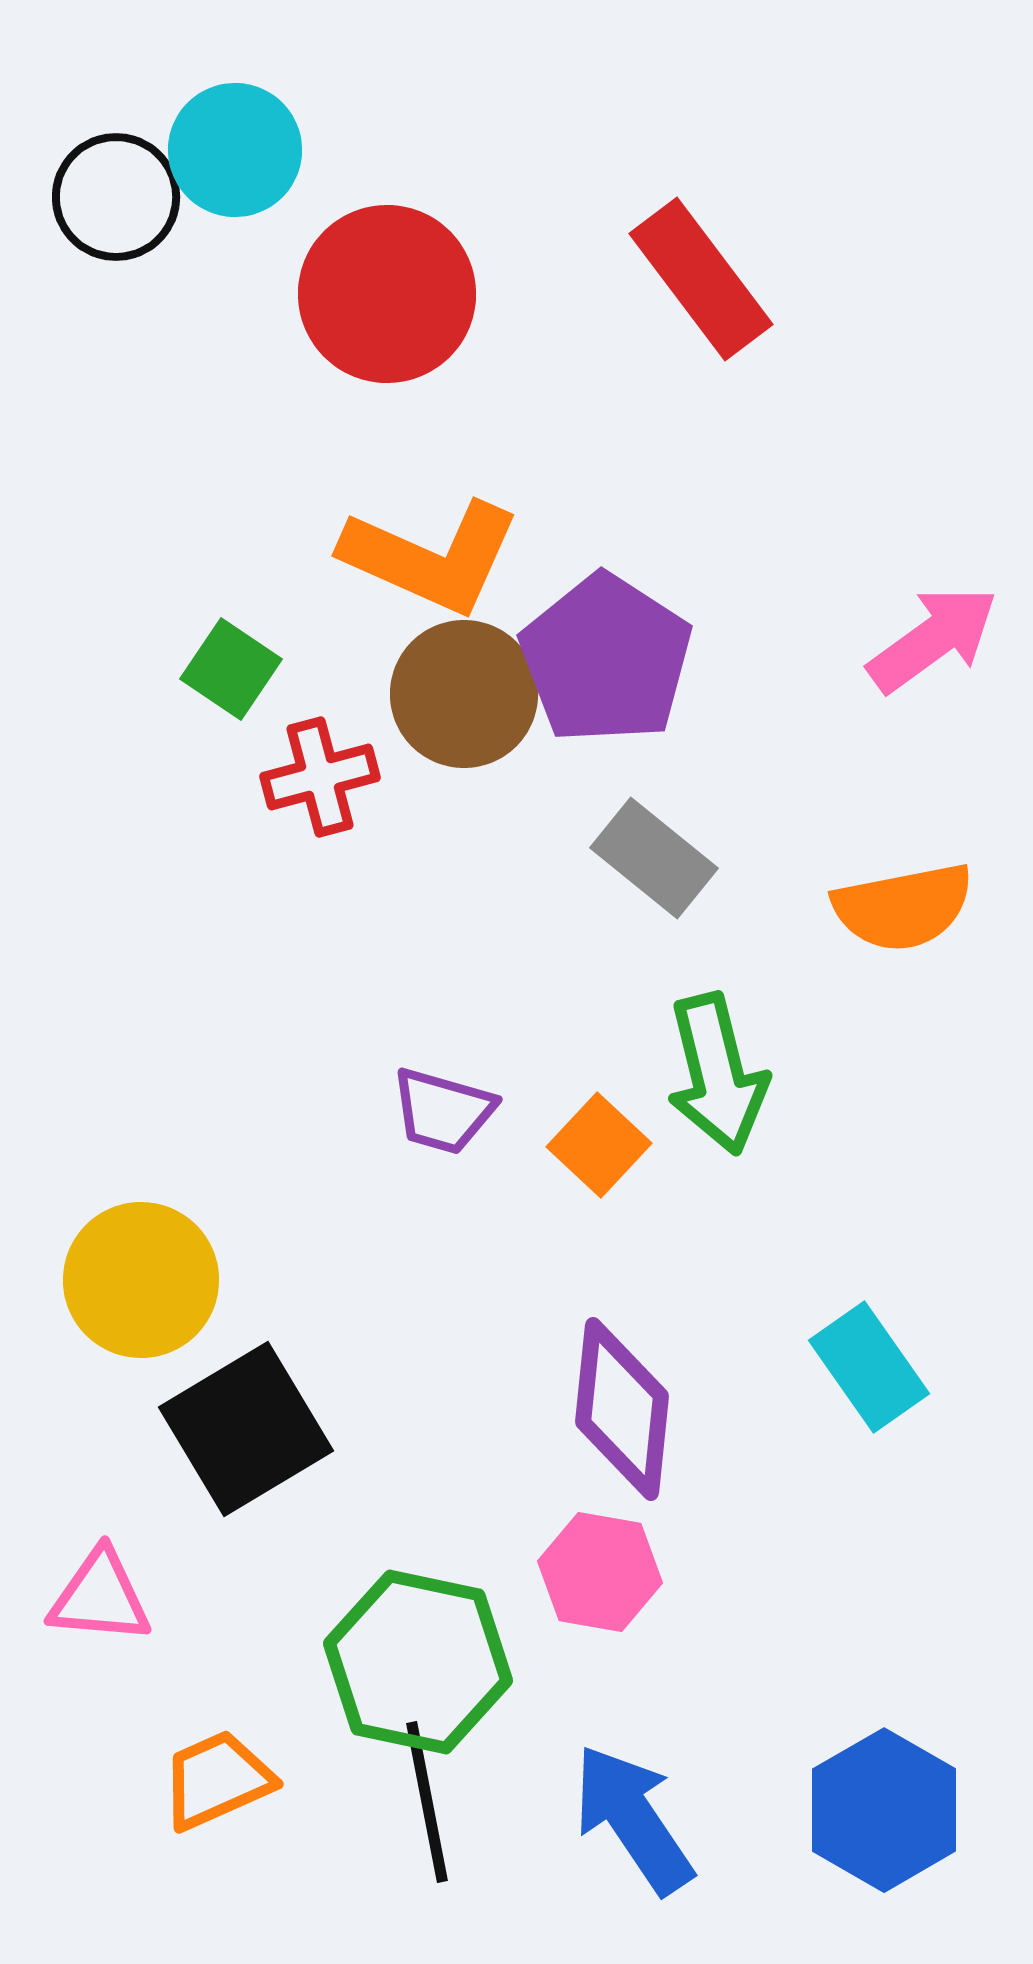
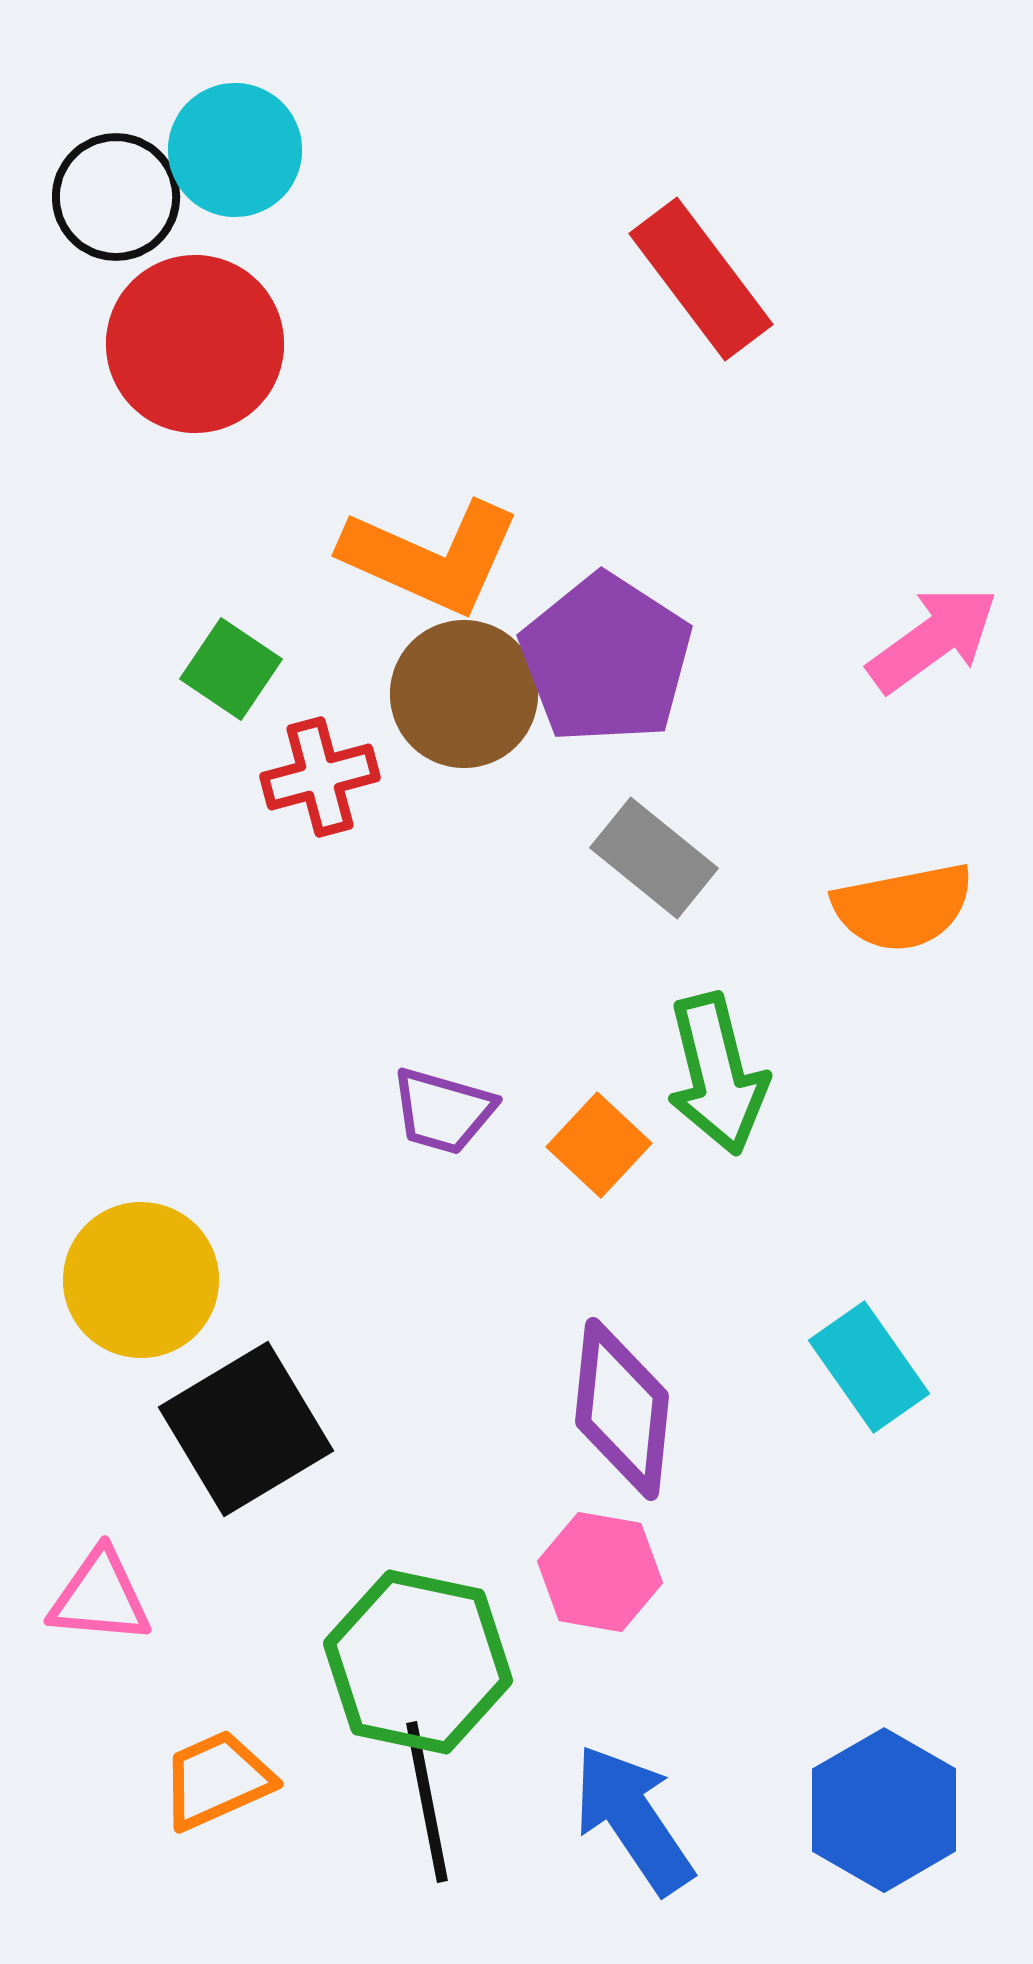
red circle: moved 192 px left, 50 px down
